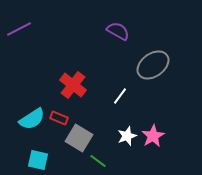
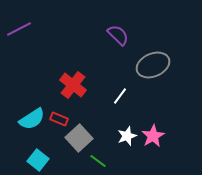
purple semicircle: moved 4 px down; rotated 15 degrees clockwise
gray ellipse: rotated 12 degrees clockwise
red rectangle: moved 1 px down
gray square: rotated 16 degrees clockwise
cyan square: rotated 25 degrees clockwise
